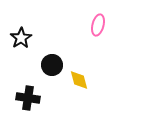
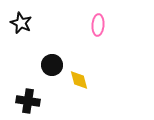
pink ellipse: rotated 10 degrees counterclockwise
black star: moved 15 px up; rotated 15 degrees counterclockwise
black cross: moved 3 px down
